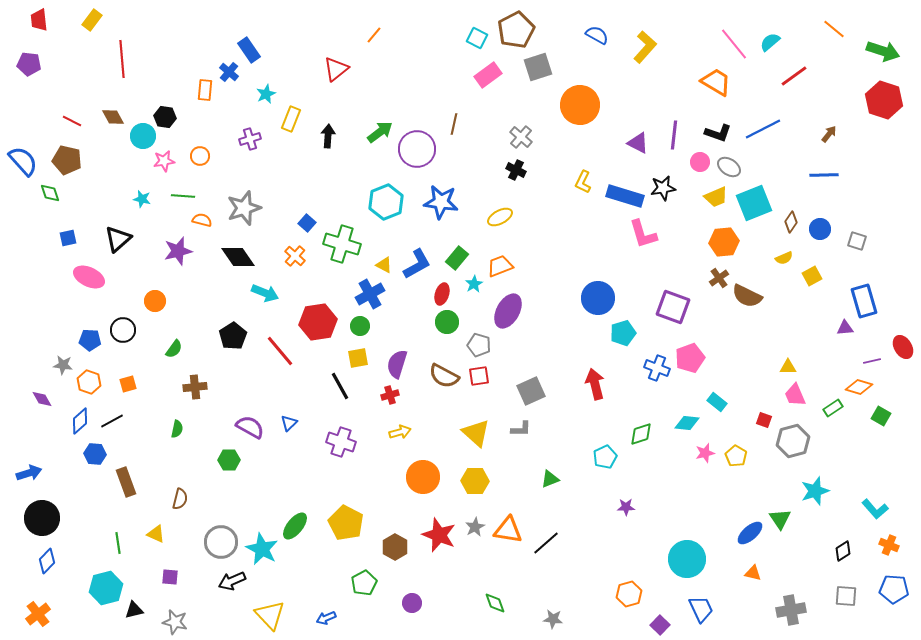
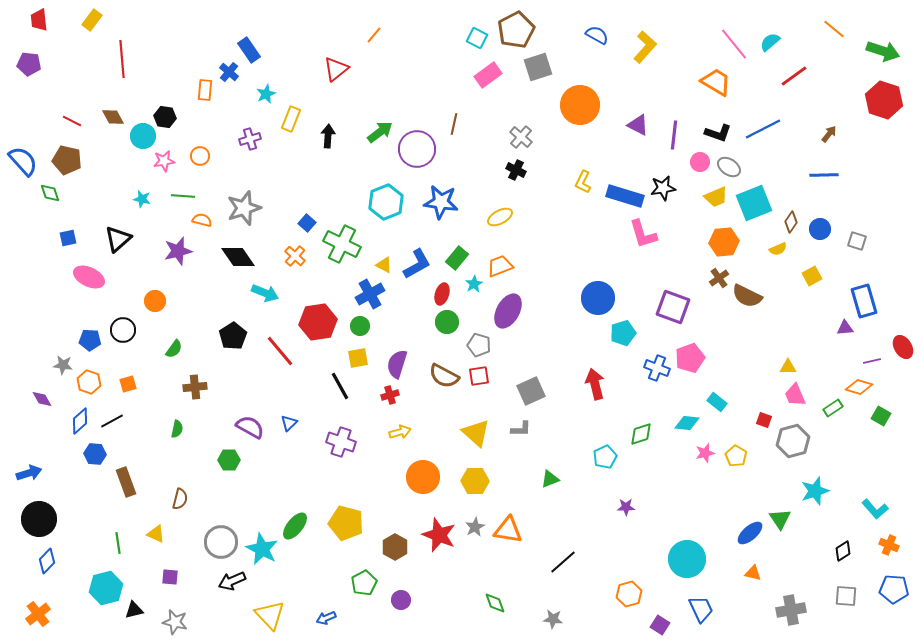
purple triangle at (638, 143): moved 18 px up
green cross at (342, 244): rotated 9 degrees clockwise
yellow semicircle at (784, 258): moved 6 px left, 9 px up
black circle at (42, 518): moved 3 px left, 1 px down
yellow pentagon at (346, 523): rotated 12 degrees counterclockwise
black line at (546, 543): moved 17 px right, 19 px down
purple circle at (412, 603): moved 11 px left, 3 px up
purple square at (660, 625): rotated 12 degrees counterclockwise
